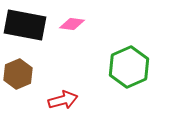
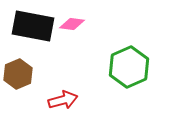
black rectangle: moved 8 px right, 1 px down
